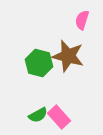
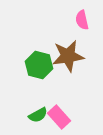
pink semicircle: rotated 30 degrees counterclockwise
brown star: rotated 24 degrees counterclockwise
green hexagon: moved 2 px down
